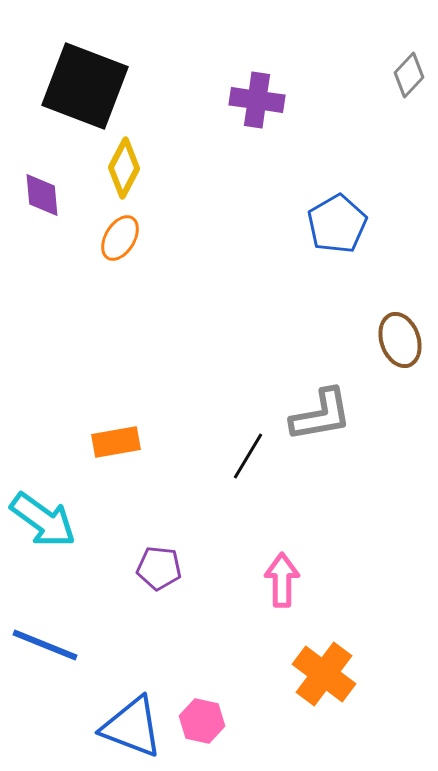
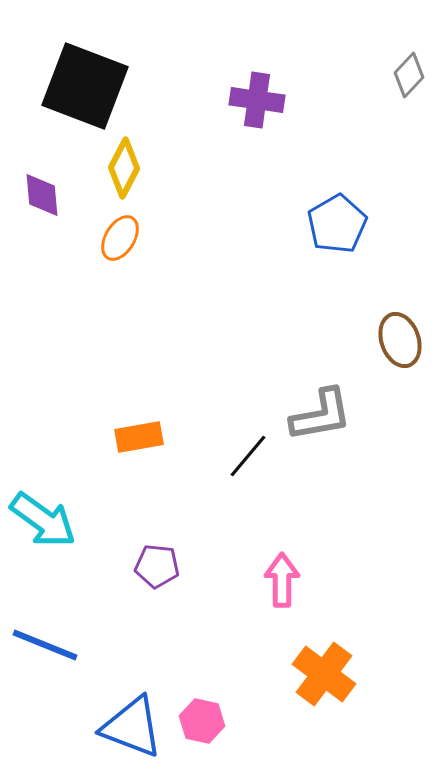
orange rectangle: moved 23 px right, 5 px up
black line: rotated 9 degrees clockwise
purple pentagon: moved 2 px left, 2 px up
